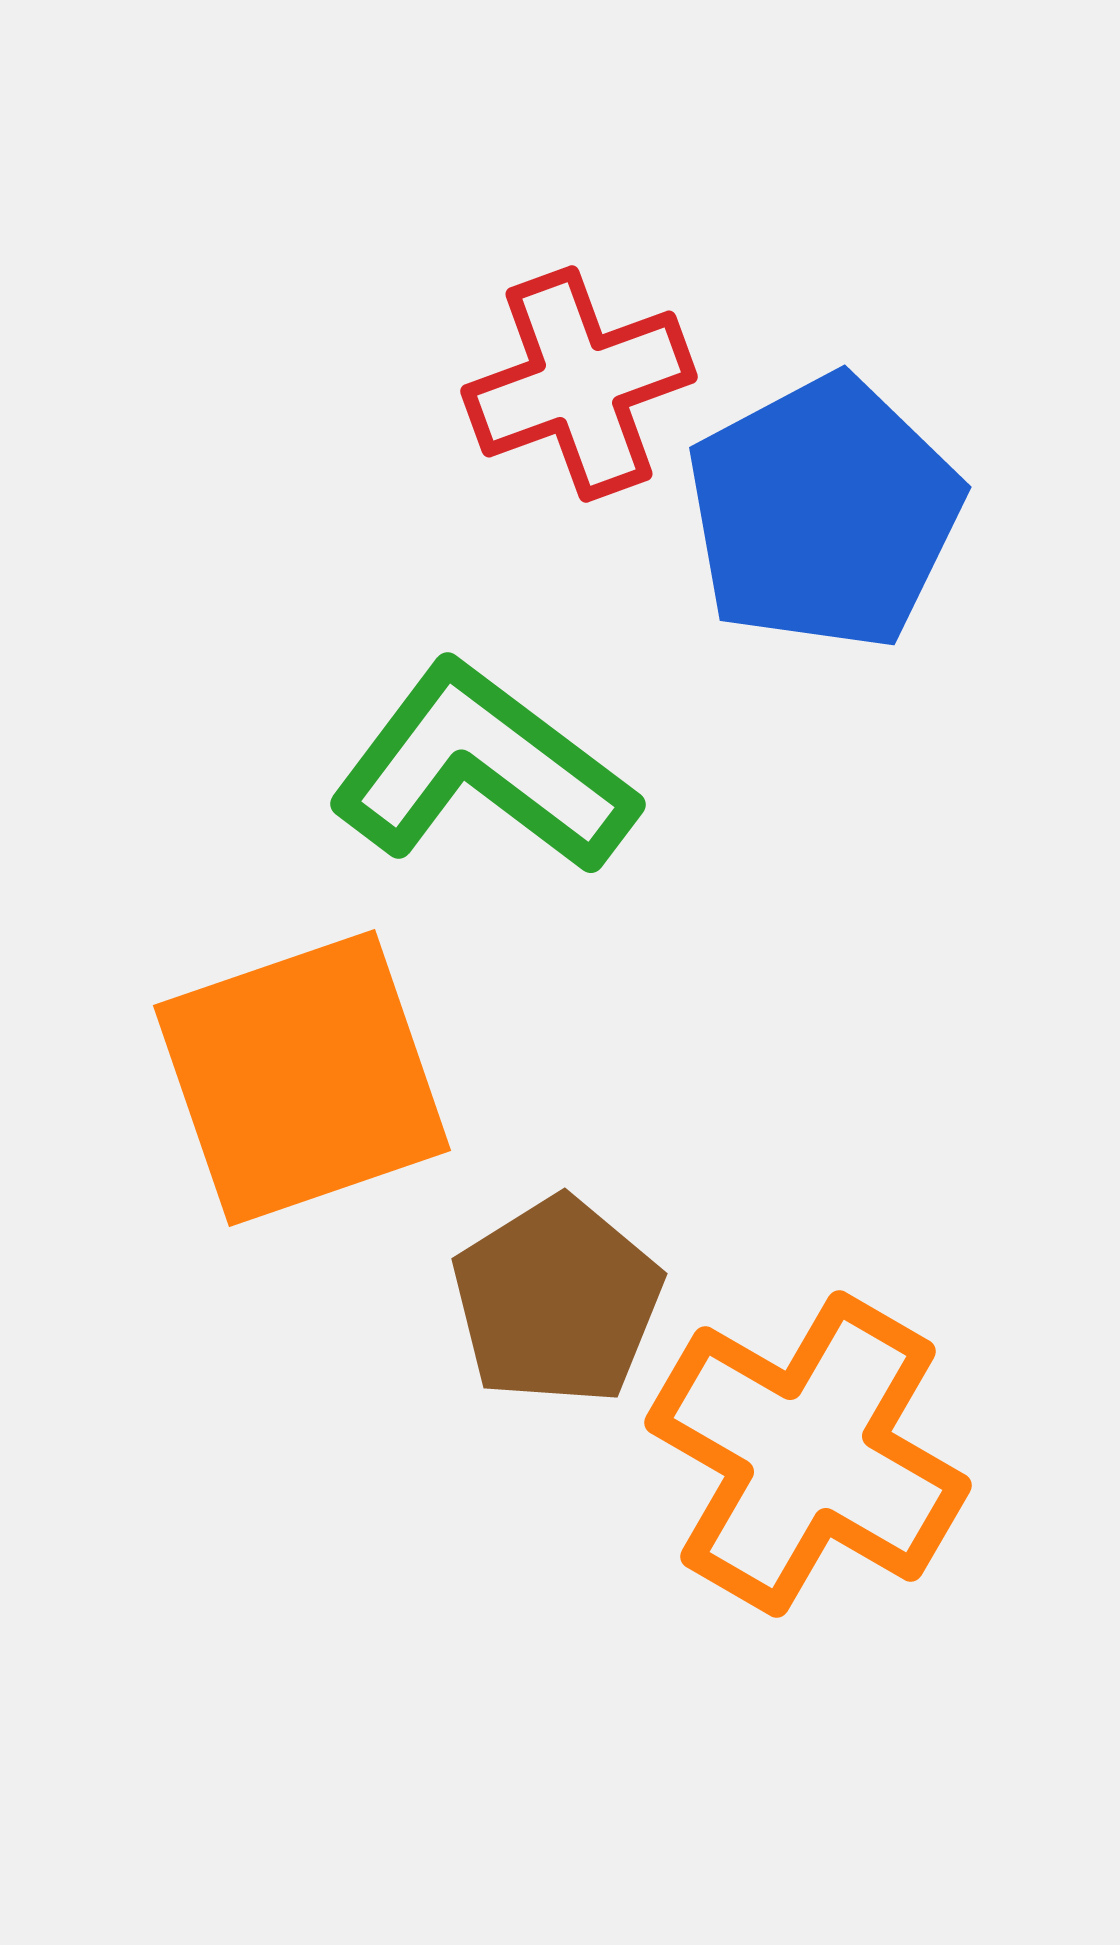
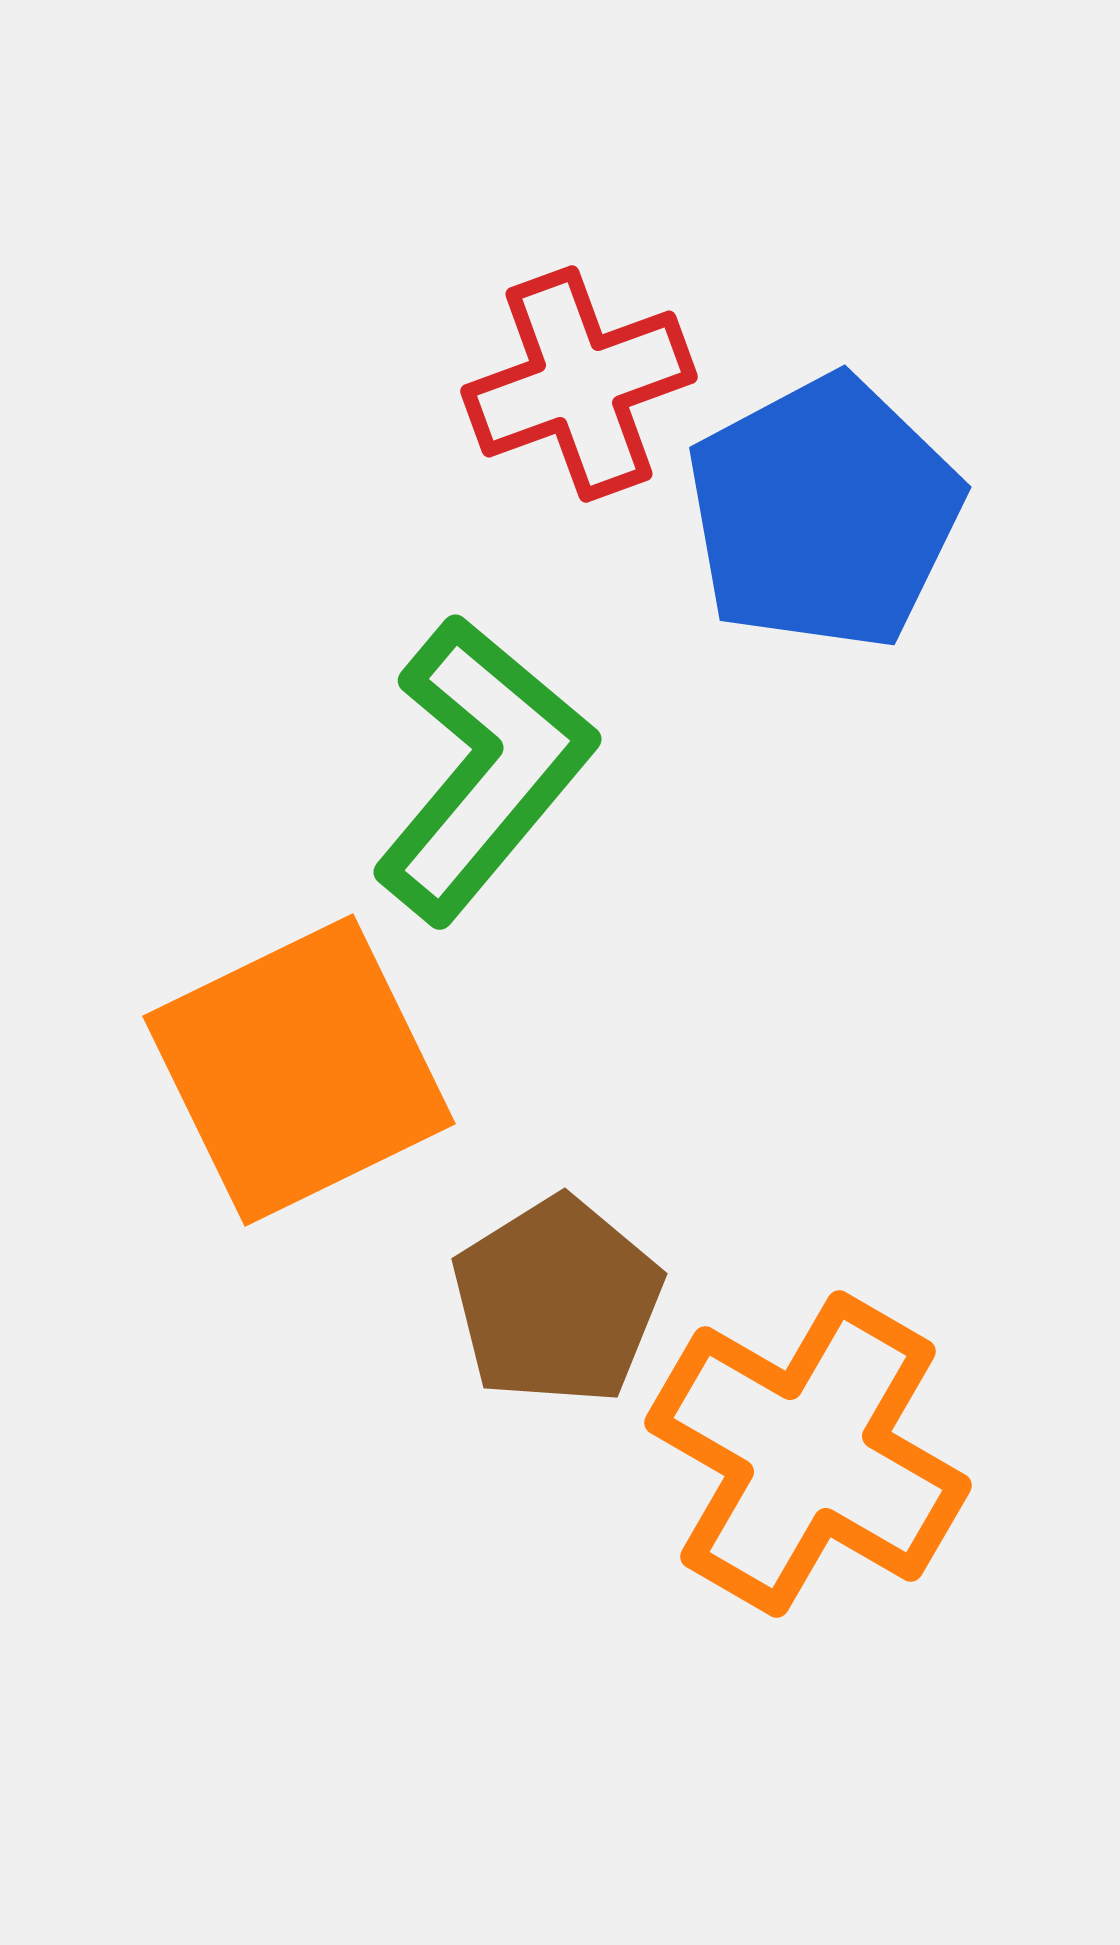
green L-shape: rotated 93 degrees clockwise
orange square: moved 3 px left, 8 px up; rotated 7 degrees counterclockwise
